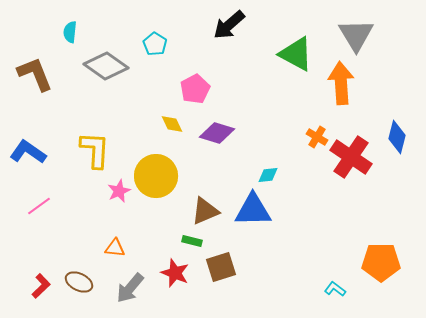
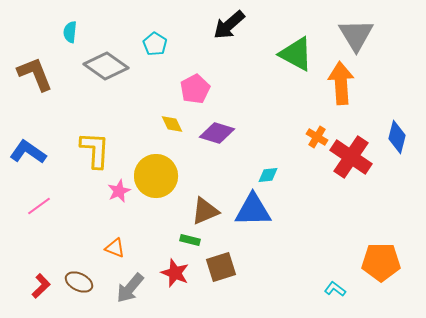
green rectangle: moved 2 px left, 1 px up
orange triangle: rotated 15 degrees clockwise
